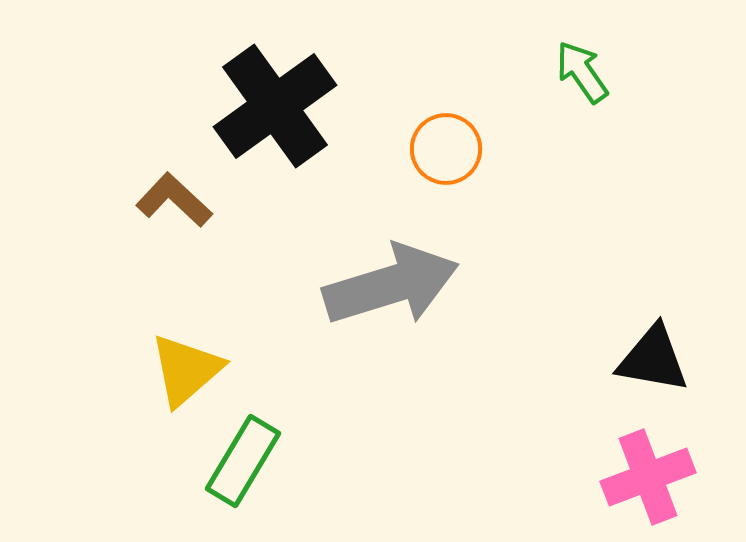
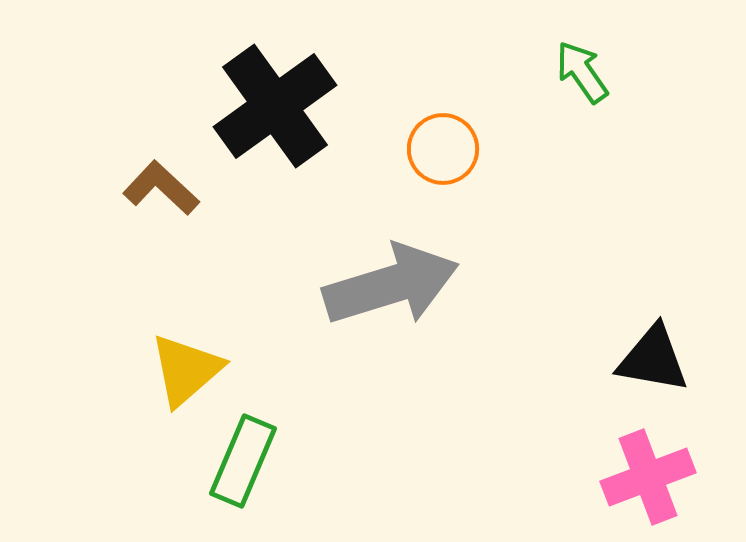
orange circle: moved 3 px left
brown L-shape: moved 13 px left, 12 px up
green rectangle: rotated 8 degrees counterclockwise
